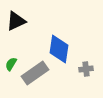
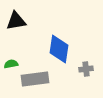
black triangle: rotated 15 degrees clockwise
green semicircle: rotated 48 degrees clockwise
gray rectangle: moved 6 px down; rotated 28 degrees clockwise
